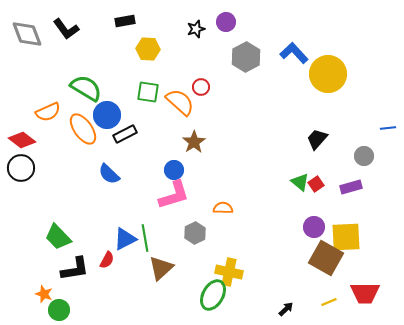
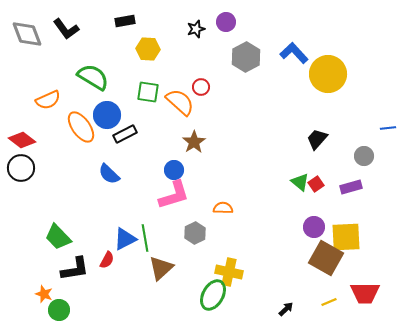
green semicircle at (86, 88): moved 7 px right, 11 px up
orange semicircle at (48, 112): moved 12 px up
orange ellipse at (83, 129): moved 2 px left, 2 px up
